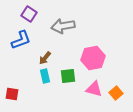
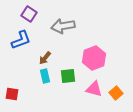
pink hexagon: moved 1 px right; rotated 10 degrees counterclockwise
